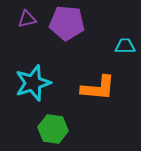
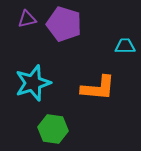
purple pentagon: moved 3 px left, 1 px down; rotated 12 degrees clockwise
